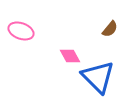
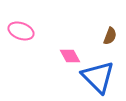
brown semicircle: moved 7 px down; rotated 18 degrees counterclockwise
